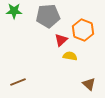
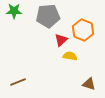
brown triangle: rotated 24 degrees counterclockwise
